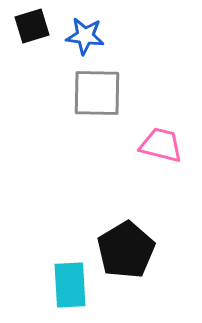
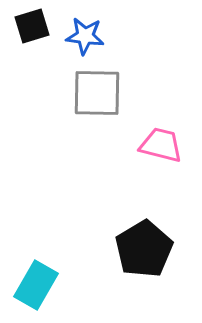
black pentagon: moved 18 px right, 1 px up
cyan rectangle: moved 34 px left; rotated 33 degrees clockwise
